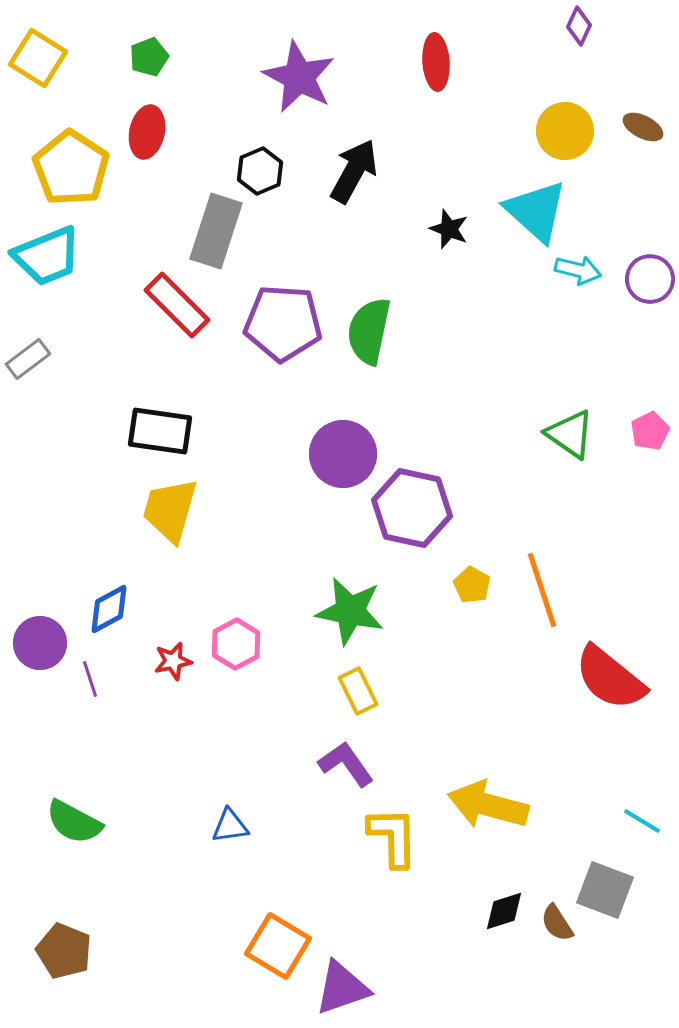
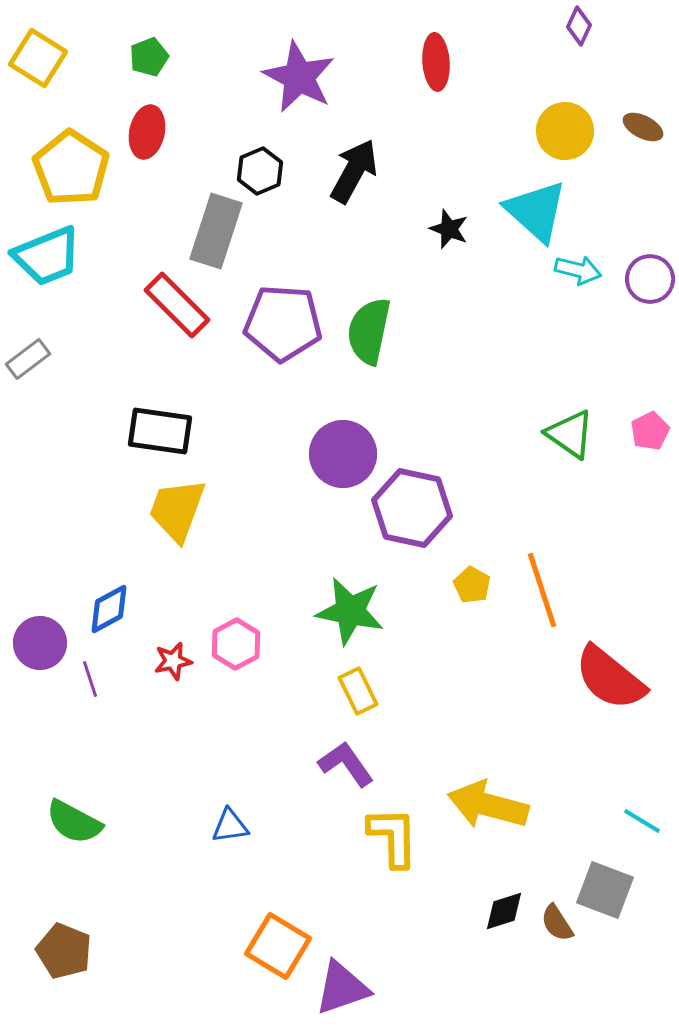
yellow trapezoid at (170, 510): moved 7 px right; rotated 4 degrees clockwise
